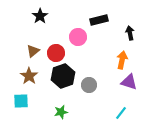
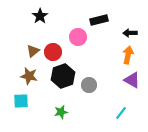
black arrow: rotated 80 degrees counterclockwise
red circle: moved 3 px left, 1 px up
orange arrow: moved 6 px right, 5 px up
brown star: rotated 24 degrees counterclockwise
purple triangle: moved 3 px right, 2 px up; rotated 12 degrees clockwise
